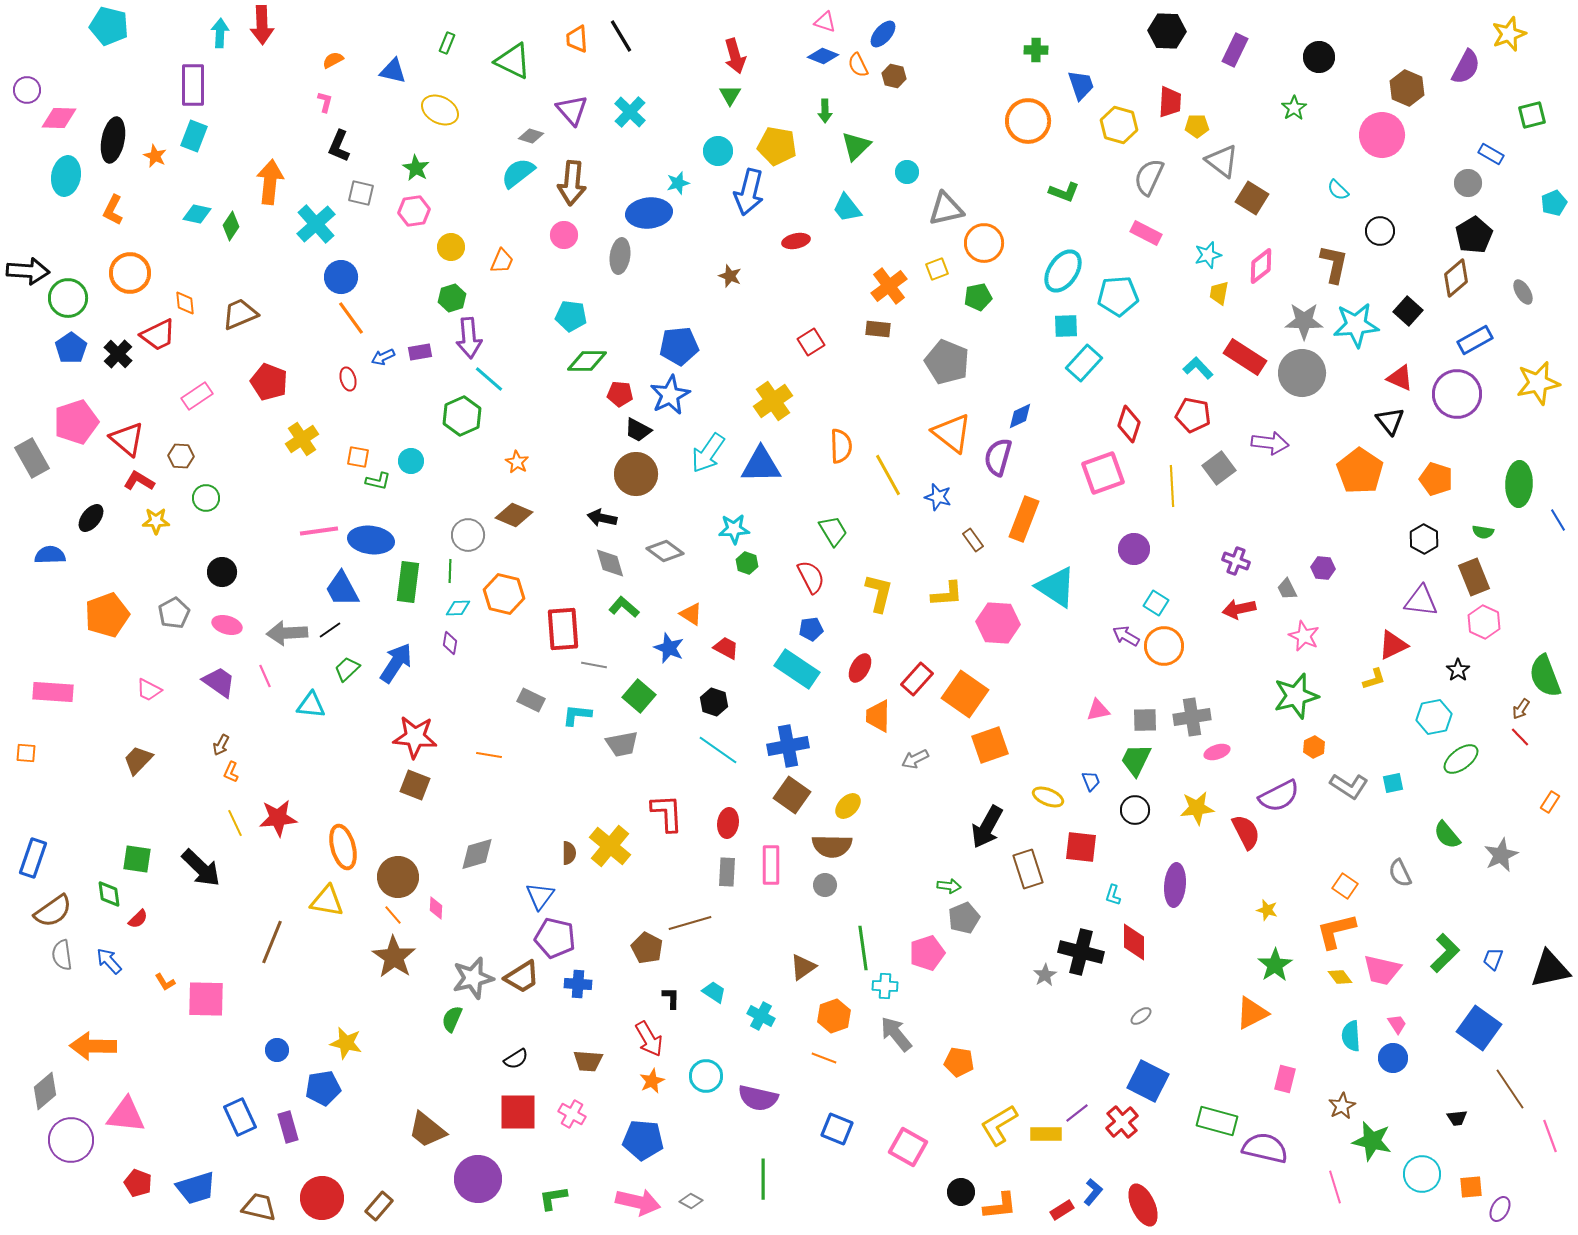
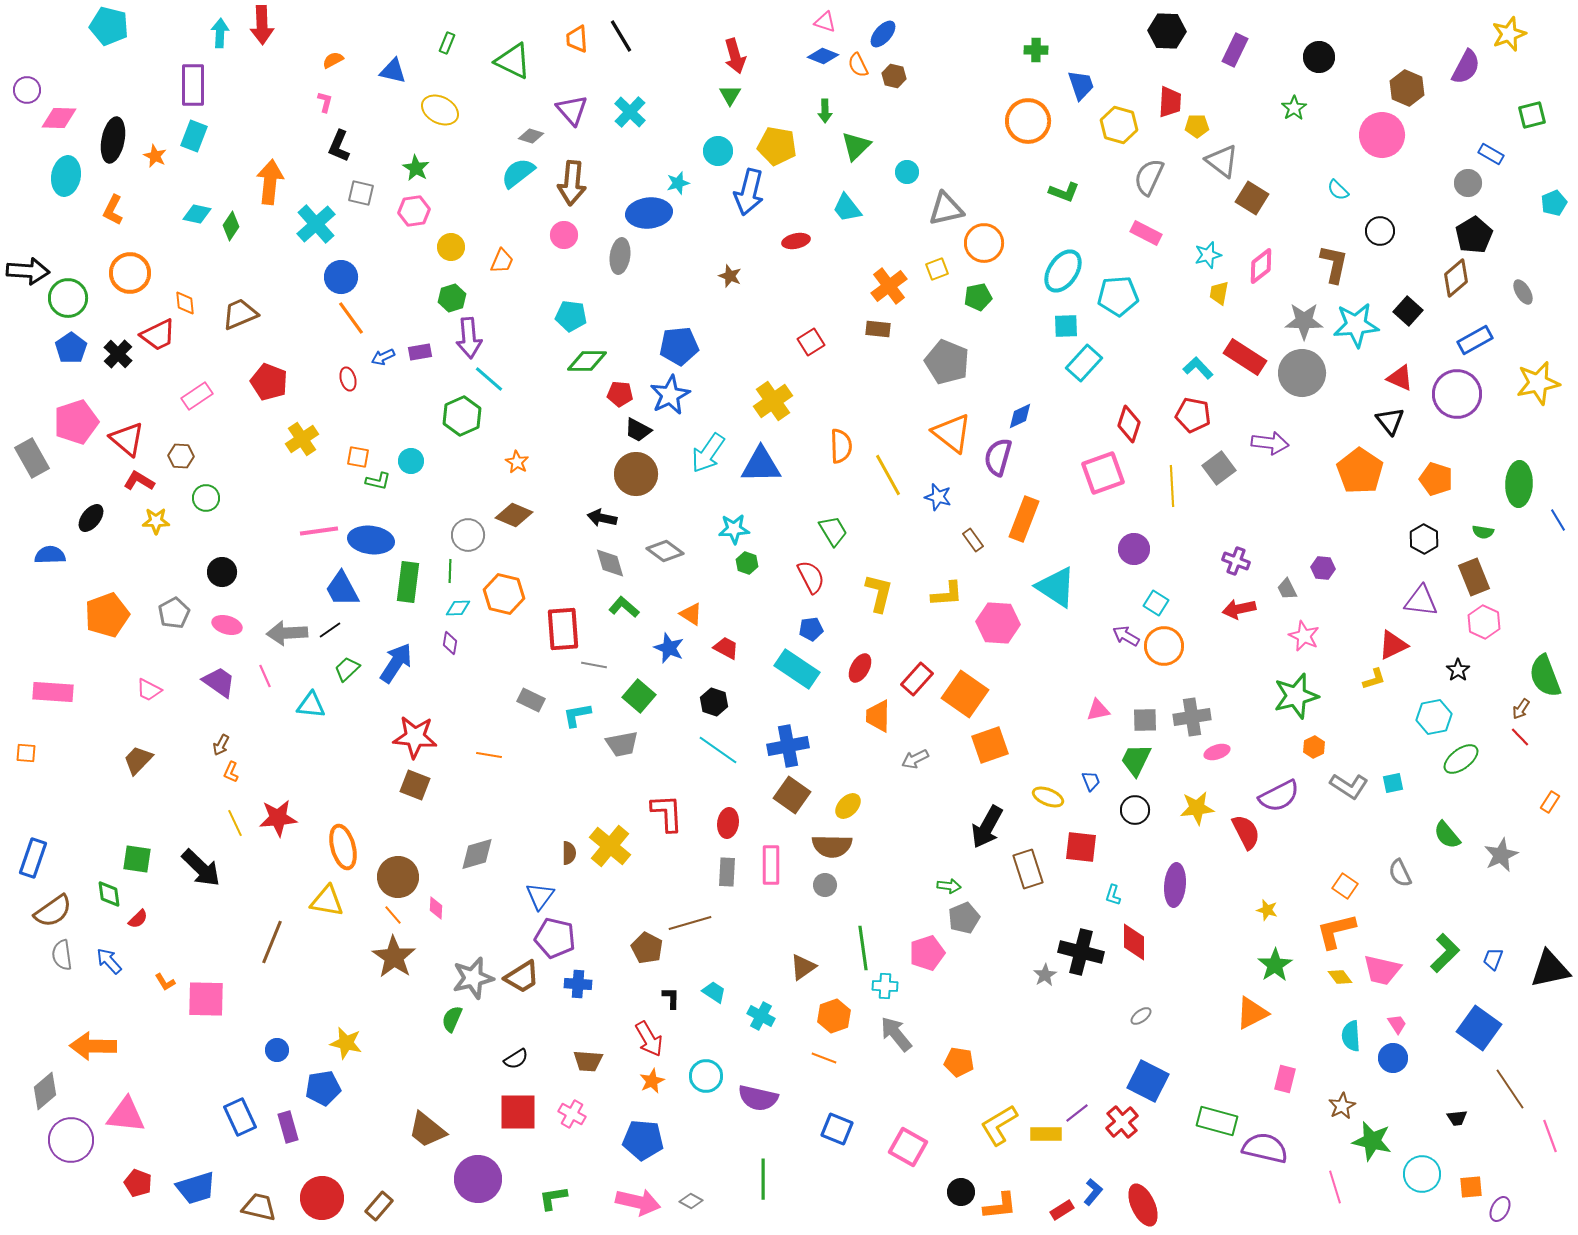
cyan L-shape at (577, 715): rotated 16 degrees counterclockwise
